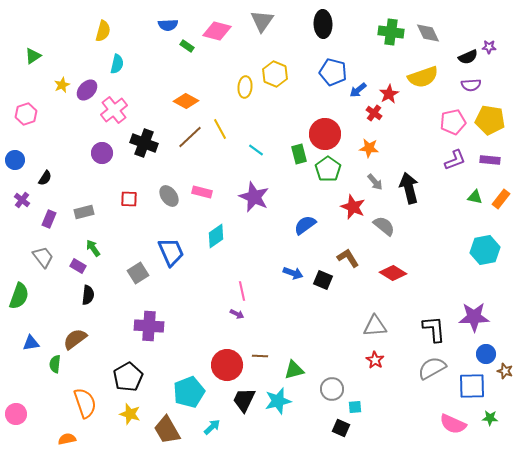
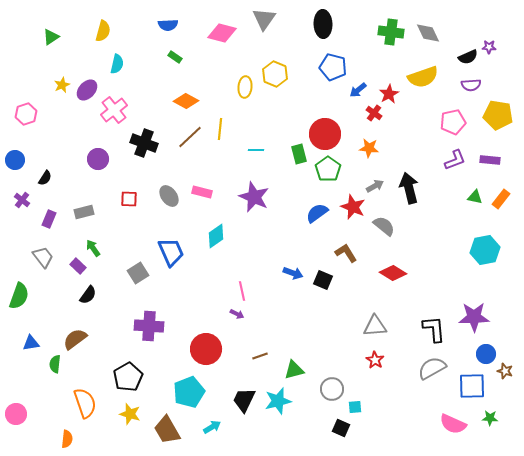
gray triangle at (262, 21): moved 2 px right, 2 px up
pink diamond at (217, 31): moved 5 px right, 2 px down
green rectangle at (187, 46): moved 12 px left, 11 px down
green triangle at (33, 56): moved 18 px right, 19 px up
blue pentagon at (333, 72): moved 5 px up
yellow pentagon at (490, 120): moved 8 px right, 5 px up
yellow line at (220, 129): rotated 35 degrees clockwise
cyan line at (256, 150): rotated 35 degrees counterclockwise
purple circle at (102, 153): moved 4 px left, 6 px down
gray arrow at (375, 182): moved 4 px down; rotated 78 degrees counterclockwise
blue semicircle at (305, 225): moved 12 px right, 12 px up
brown L-shape at (348, 258): moved 2 px left, 5 px up
purple rectangle at (78, 266): rotated 14 degrees clockwise
black semicircle at (88, 295): rotated 30 degrees clockwise
brown line at (260, 356): rotated 21 degrees counterclockwise
red circle at (227, 365): moved 21 px left, 16 px up
cyan arrow at (212, 427): rotated 12 degrees clockwise
orange semicircle at (67, 439): rotated 108 degrees clockwise
